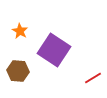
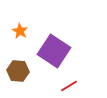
purple square: moved 1 px down
red line: moved 24 px left, 8 px down
